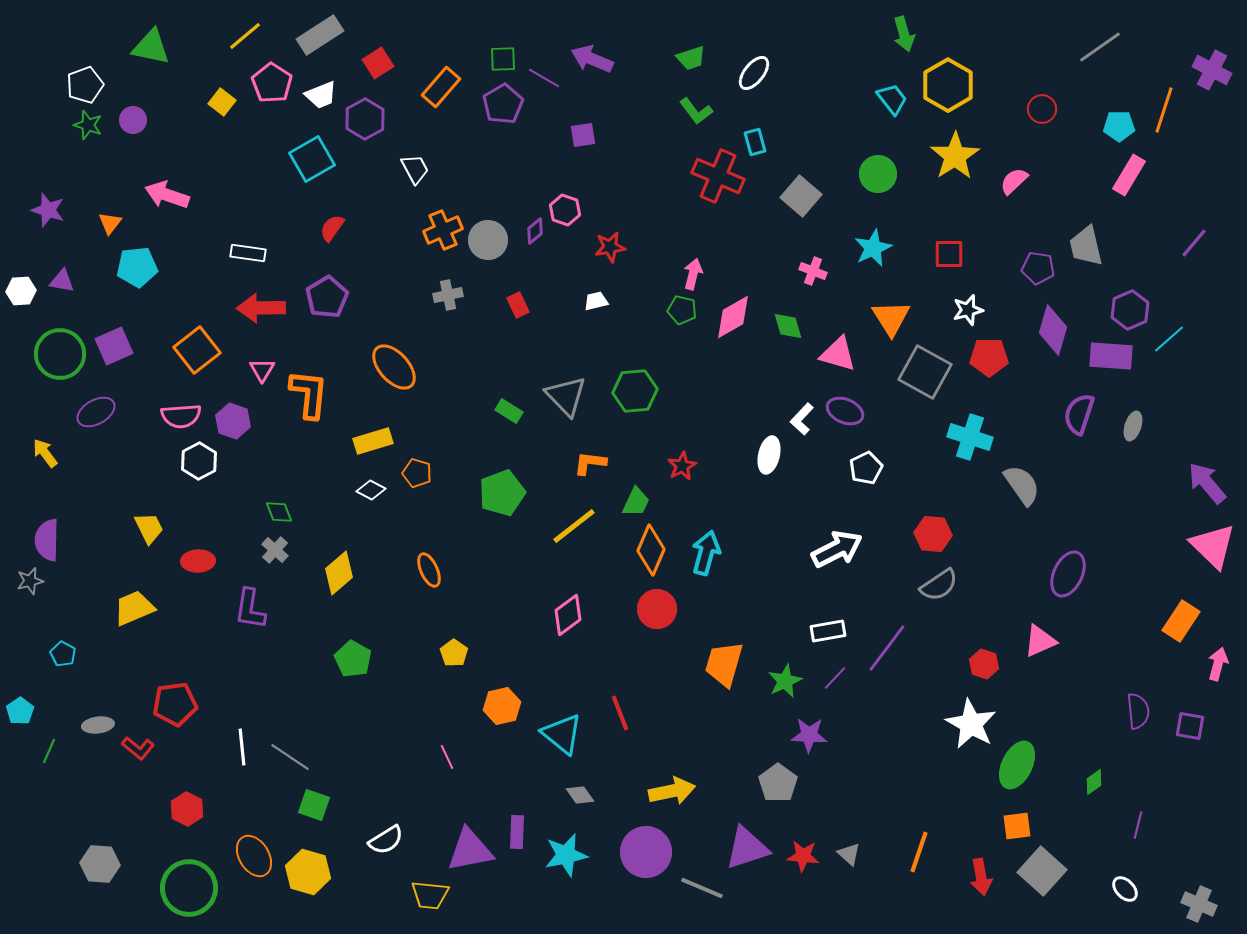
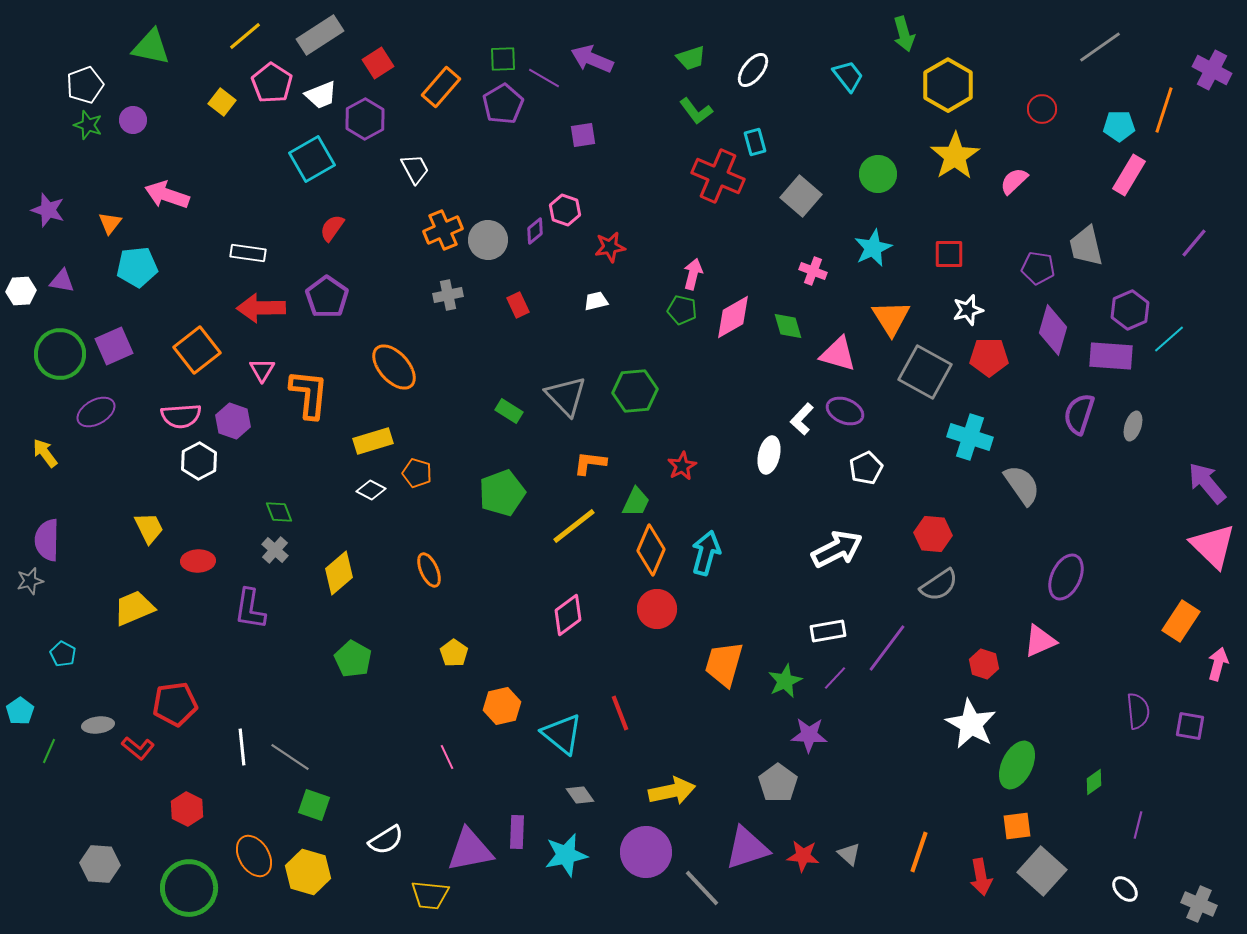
white ellipse at (754, 73): moved 1 px left, 3 px up
cyan trapezoid at (892, 99): moved 44 px left, 23 px up
purple pentagon at (327, 297): rotated 6 degrees counterclockwise
purple ellipse at (1068, 574): moved 2 px left, 3 px down
gray line at (702, 888): rotated 24 degrees clockwise
